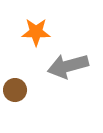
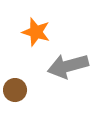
orange star: rotated 16 degrees clockwise
